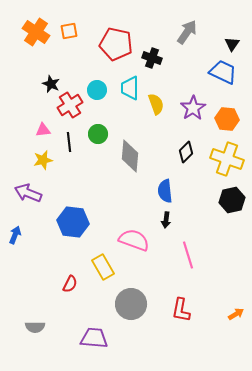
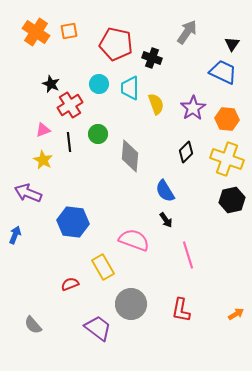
cyan circle: moved 2 px right, 6 px up
pink triangle: rotated 14 degrees counterclockwise
yellow star: rotated 30 degrees counterclockwise
blue semicircle: rotated 25 degrees counterclockwise
black arrow: rotated 42 degrees counterclockwise
red semicircle: rotated 138 degrees counterclockwise
gray semicircle: moved 2 px left, 2 px up; rotated 48 degrees clockwise
purple trapezoid: moved 4 px right, 10 px up; rotated 32 degrees clockwise
